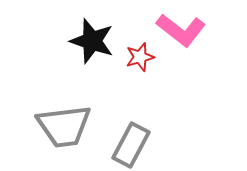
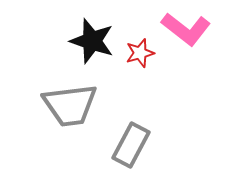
pink L-shape: moved 5 px right, 1 px up
red star: moved 4 px up
gray trapezoid: moved 6 px right, 21 px up
